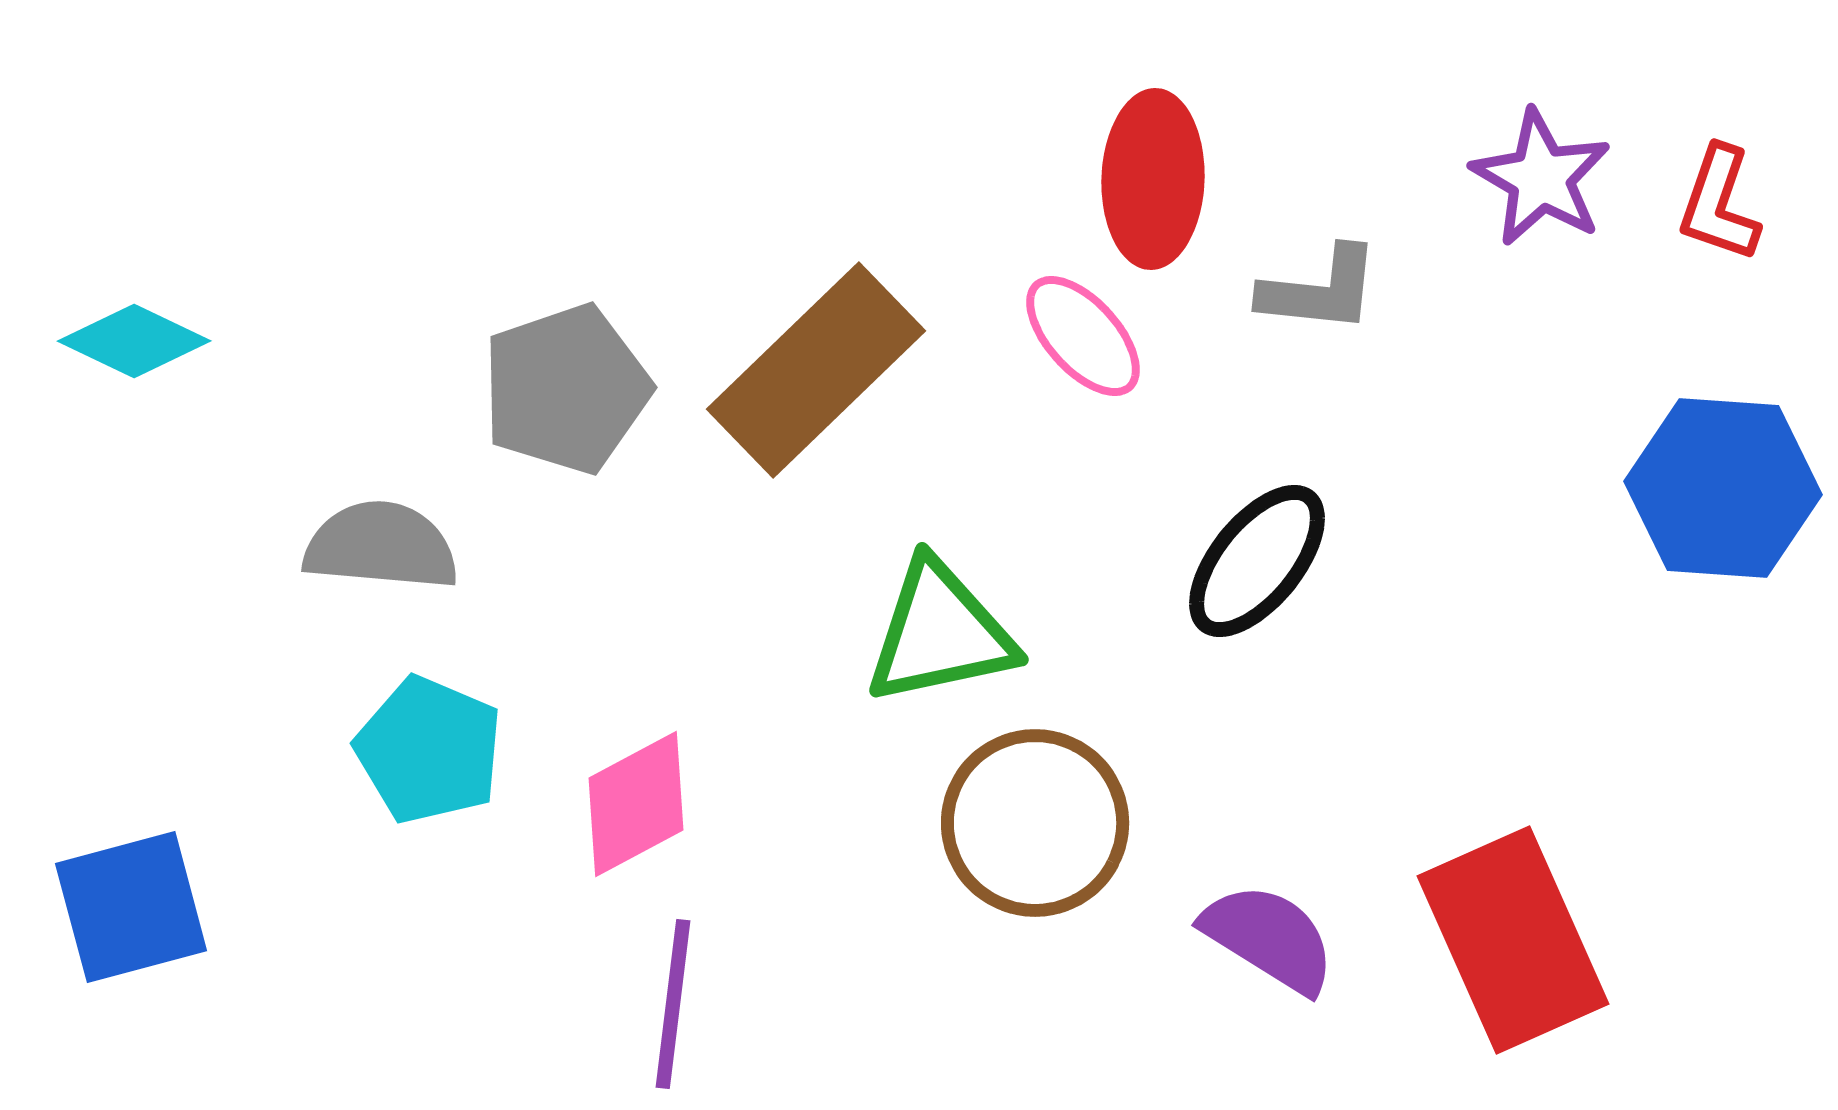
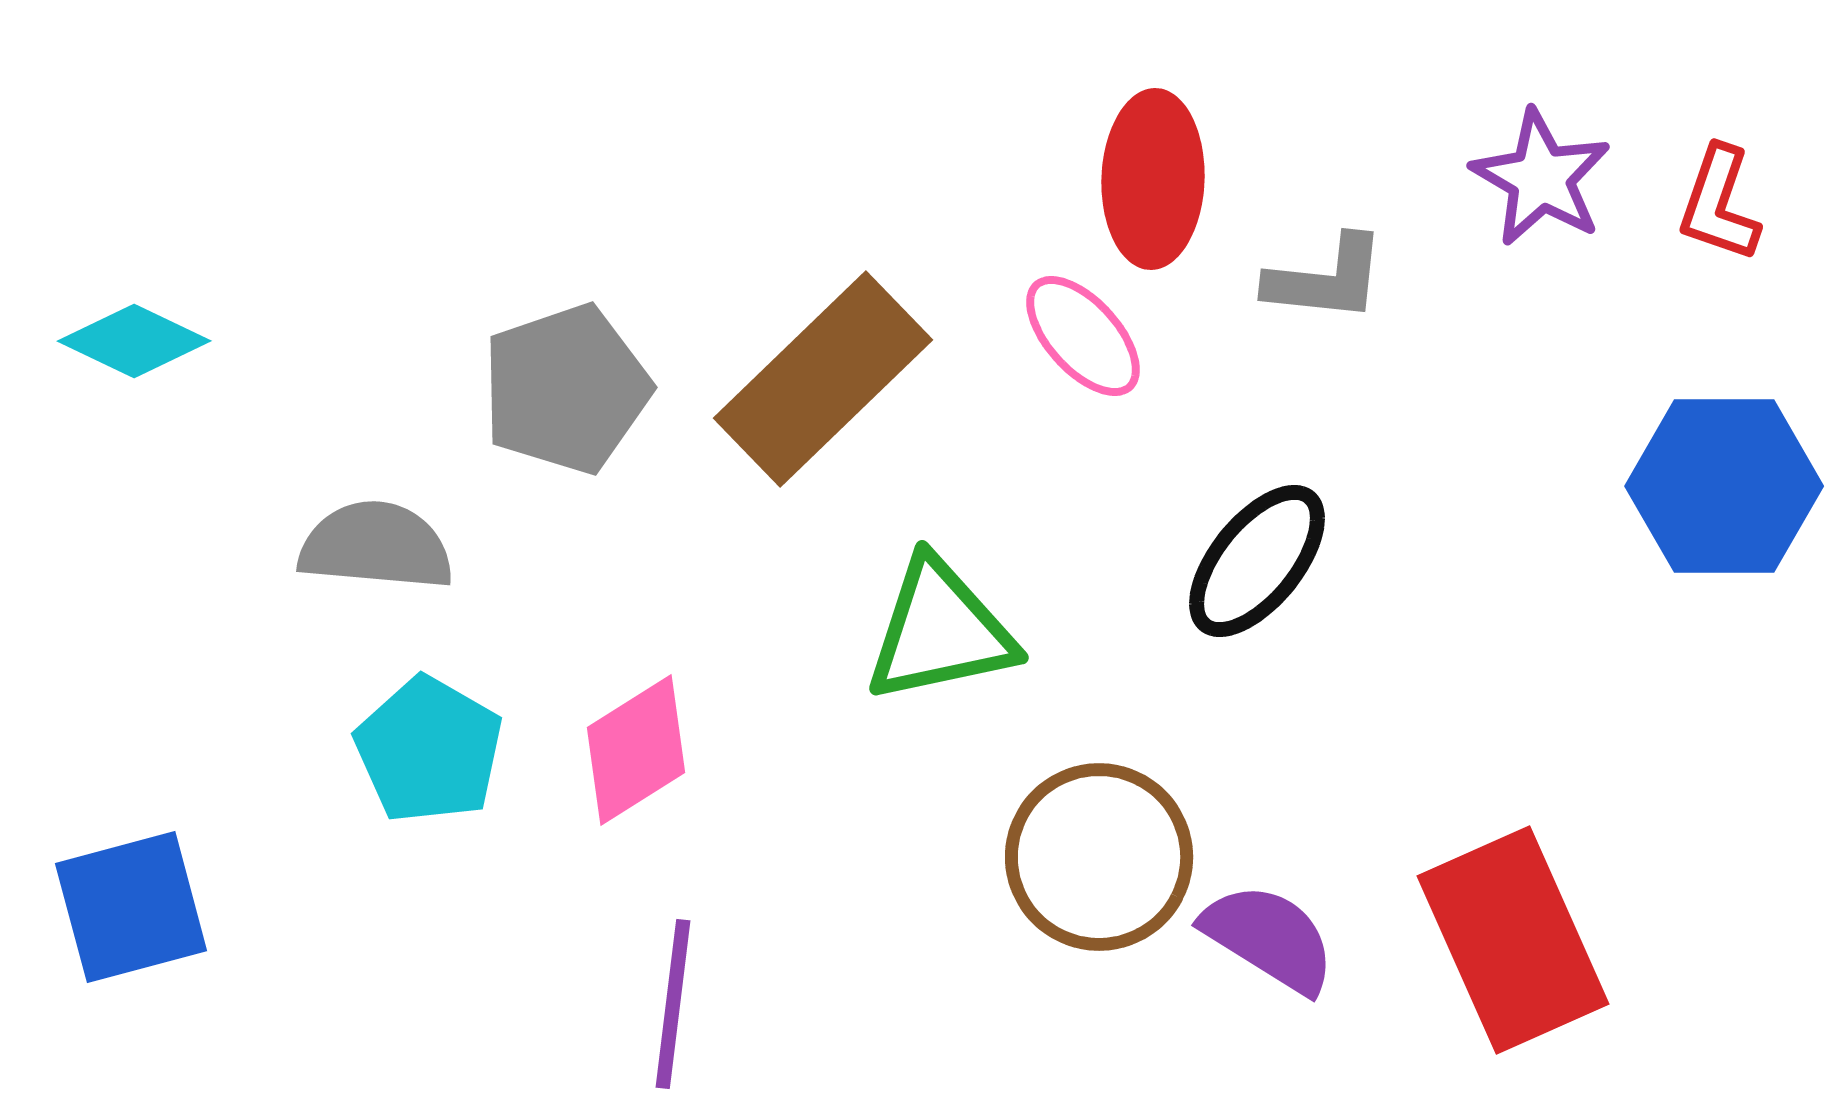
gray L-shape: moved 6 px right, 11 px up
brown rectangle: moved 7 px right, 9 px down
blue hexagon: moved 1 px right, 2 px up; rotated 4 degrees counterclockwise
gray semicircle: moved 5 px left
green triangle: moved 2 px up
cyan pentagon: rotated 7 degrees clockwise
pink diamond: moved 54 px up; rotated 4 degrees counterclockwise
brown circle: moved 64 px right, 34 px down
